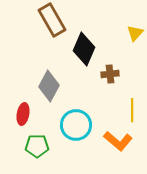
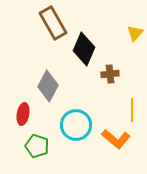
brown rectangle: moved 1 px right, 3 px down
gray diamond: moved 1 px left
orange L-shape: moved 2 px left, 2 px up
green pentagon: rotated 20 degrees clockwise
